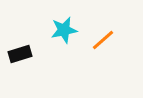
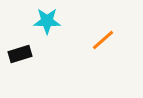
cyan star: moved 17 px left, 9 px up; rotated 12 degrees clockwise
